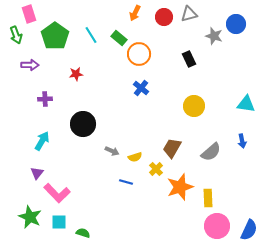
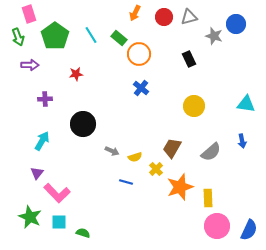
gray triangle: moved 3 px down
green arrow: moved 2 px right, 2 px down
